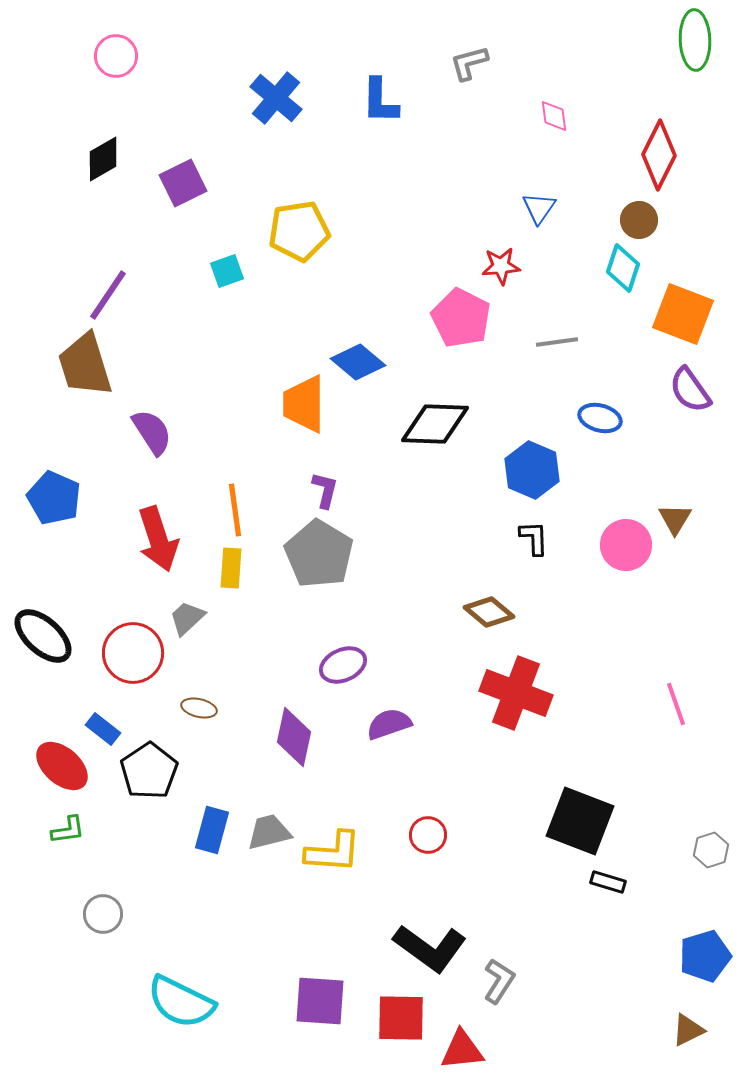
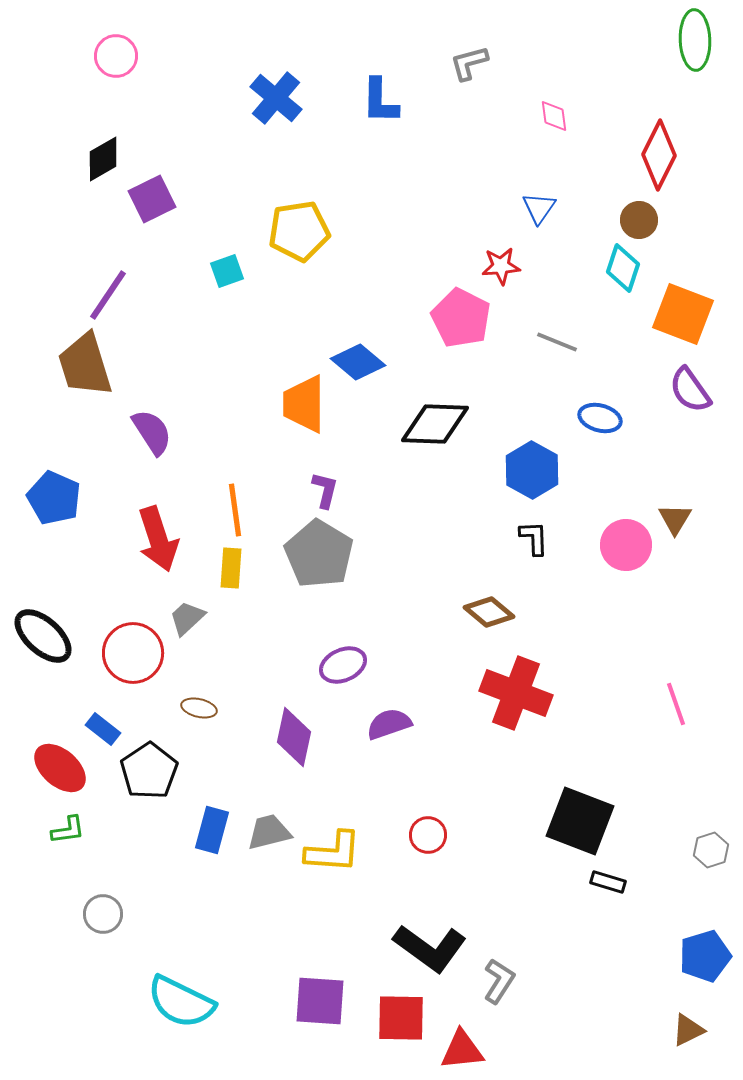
purple square at (183, 183): moved 31 px left, 16 px down
gray line at (557, 342): rotated 30 degrees clockwise
blue hexagon at (532, 470): rotated 6 degrees clockwise
red ellipse at (62, 766): moved 2 px left, 2 px down
